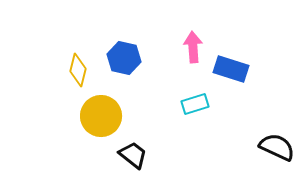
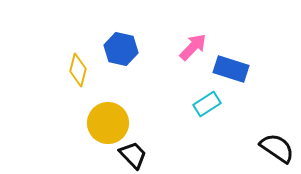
pink arrow: rotated 48 degrees clockwise
blue hexagon: moved 3 px left, 9 px up
cyan rectangle: moved 12 px right; rotated 16 degrees counterclockwise
yellow circle: moved 7 px right, 7 px down
black semicircle: moved 1 px down; rotated 9 degrees clockwise
black trapezoid: rotated 8 degrees clockwise
